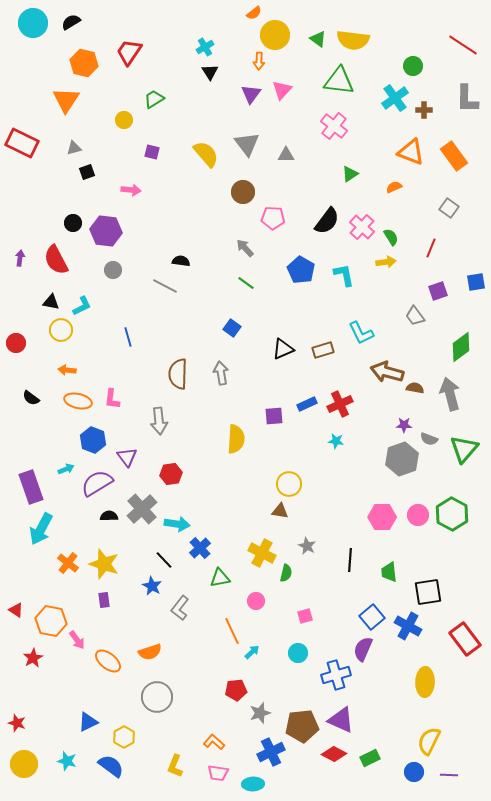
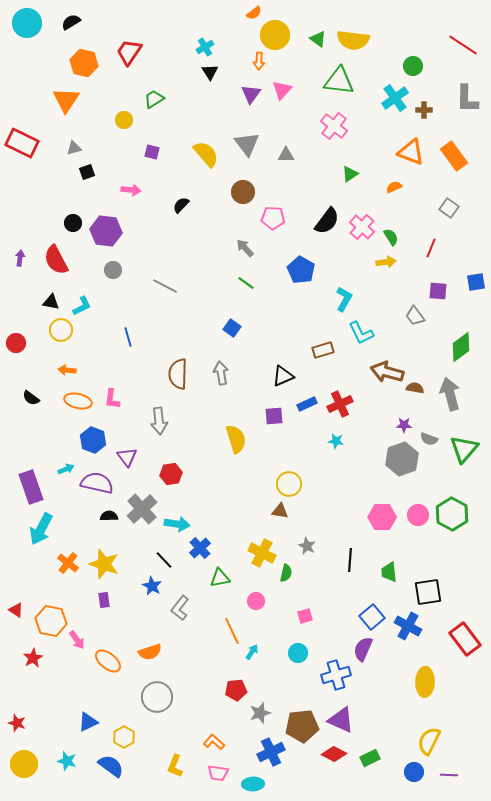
cyan circle at (33, 23): moved 6 px left
black semicircle at (181, 261): moved 56 px up; rotated 54 degrees counterclockwise
cyan L-shape at (344, 275): moved 24 px down; rotated 40 degrees clockwise
purple square at (438, 291): rotated 24 degrees clockwise
black triangle at (283, 349): moved 27 px down
yellow semicircle at (236, 439): rotated 20 degrees counterclockwise
purple semicircle at (97, 483): rotated 44 degrees clockwise
cyan arrow at (252, 652): rotated 14 degrees counterclockwise
